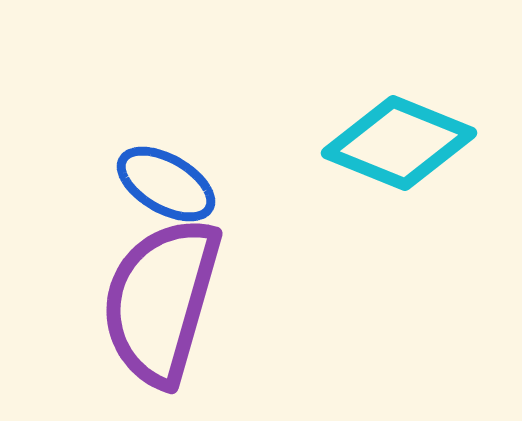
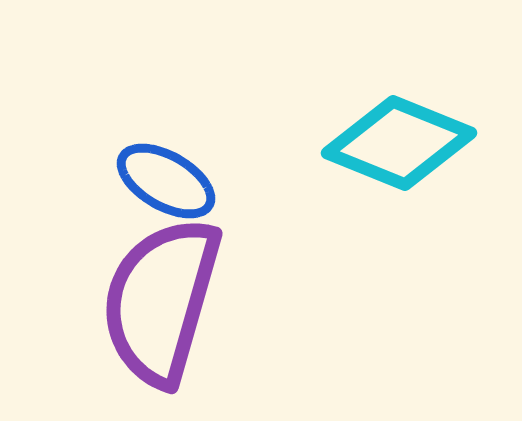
blue ellipse: moved 3 px up
